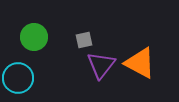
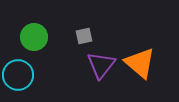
gray square: moved 4 px up
orange triangle: rotated 12 degrees clockwise
cyan circle: moved 3 px up
